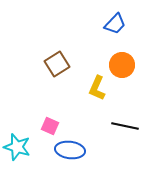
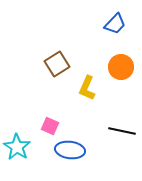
orange circle: moved 1 px left, 2 px down
yellow L-shape: moved 10 px left
black line: moved 3 px left, 5 px down
cyan star: rotated 16 degrees clockwise
